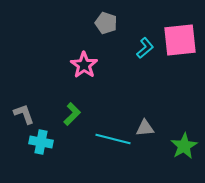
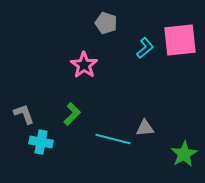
green star: moved 8 px down
